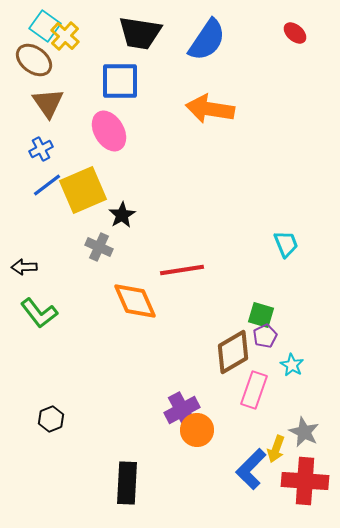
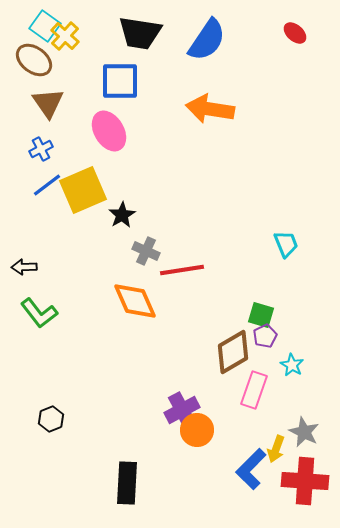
gray cross: moved 47 px right, 4 px down
